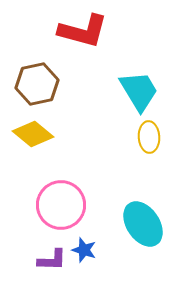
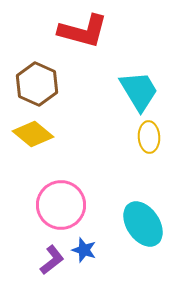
brown hexagon: rotated 24 degrees counterclockwise
purple L-shape: rotated 40 degrees counterclockwise
